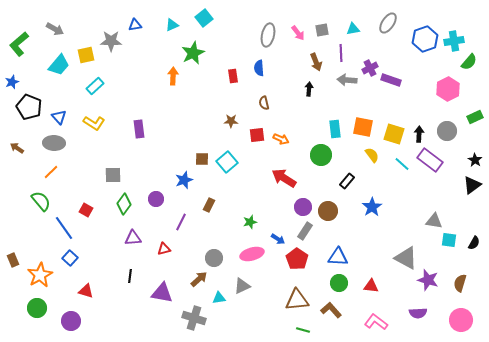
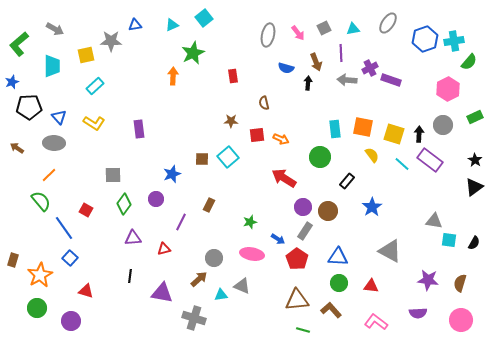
gray square at (322, 30): moved 2 px right, 2 px up; rotated 16 degrees counterclockwise
cyan trapezoid at (59, 65): moved 7 px left, 1 px down; rotated 40 degrees counterclockwise
blue semicircle at (259, 68): moved 27 px right; rotated 70 degrees counterclockwise
black arrow at (309, 89): moved 1 px left, 6 px up
black pentagon at (29, 107): rotated 25 degrees counterclockwise
gray circle at (447, 131): moved 4 px left, 6 px up
green circle at (321, 155): moved 1 px left, 2 px down
cyan square at (227, 162): moved 1 px right, 5 px up
orange line at (51, 172): moved 2 px left, 3 px down
blue star at (184, 180): moved 12 px left, 6 px up
black triangle at (472, 185): moved 2 px right, 2 px down
pink ellipse at (252, 254): rotated 25 degrees clockwise
gray triangle at (406, 258): moved 16 px left, 7 px up
brown rectangle at (13, 260): rotated 40 degrees clockwise
purple star at (428, 280): rotated 10 degrees counterclockwise
gray triangle at (242, 286): rotated 48 degrees clockwise
cyan triangle at (219, 298): moved 2 px right, 3 px up
